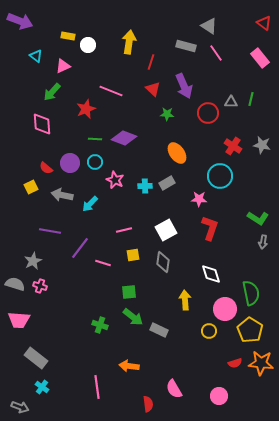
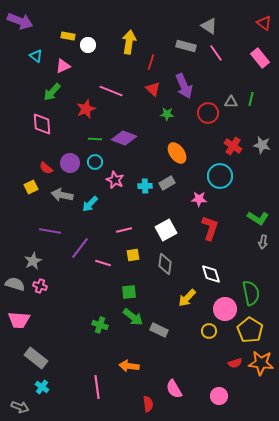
gray diamond at (163, 262): moved 2 px right, 2 px down
yellow arrow at (185, 300): moved 2 px right, 2 px up; rotated 132 degrees counterclockwise
